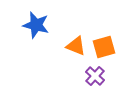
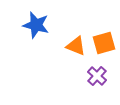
orange square: moved 4 px up
purple cross: moved 2 px right
